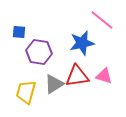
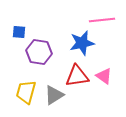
pink line: rotated 45 degrees counterclockwise
pink triangle: rotated 18 degrees clockwise
gray triangle: moved 11 px down
